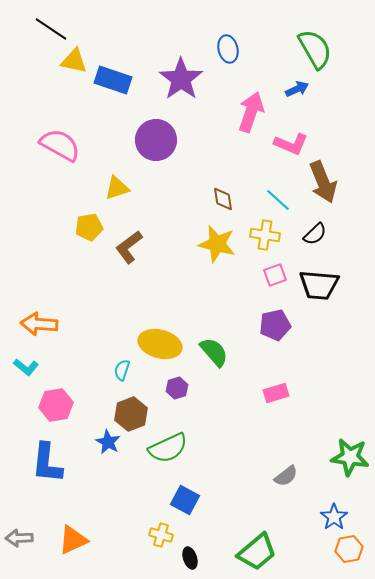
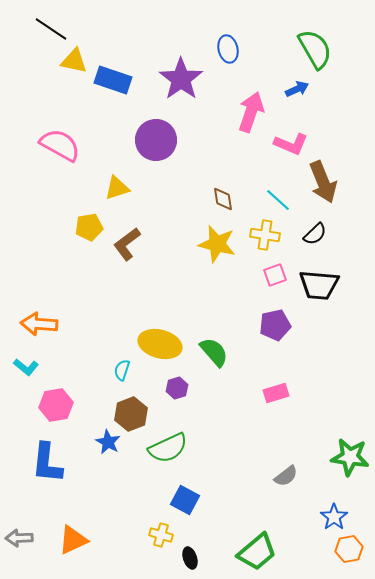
brown L-shape at (129, 247): moved 2 px left, 3 px up
